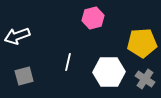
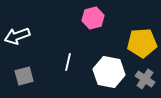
white hexagon: rotated 12 degrees clockwise
